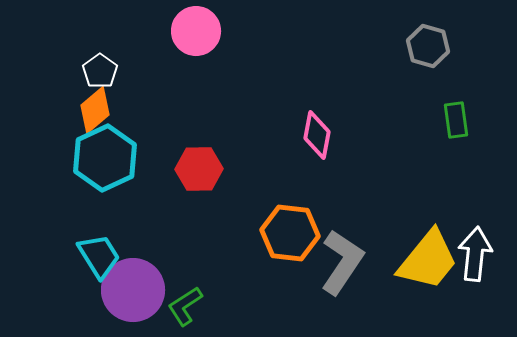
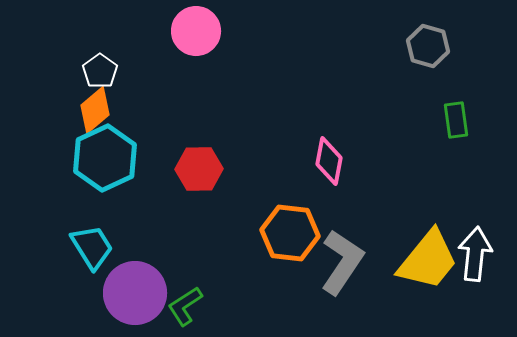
pink diamond: moved 12 px right, 26 px down
cyan trapezoid: moved 7 px left, 9 px up
purple circle: moved 2 px right, 3 px down
